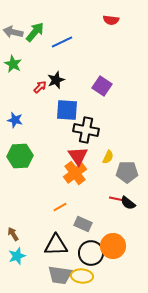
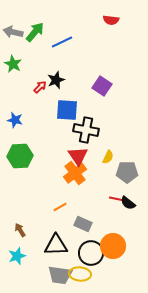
brown arrow: moved 7 px right, 4 px up
yellow ellipse: moved 2 px left, 2 px up
